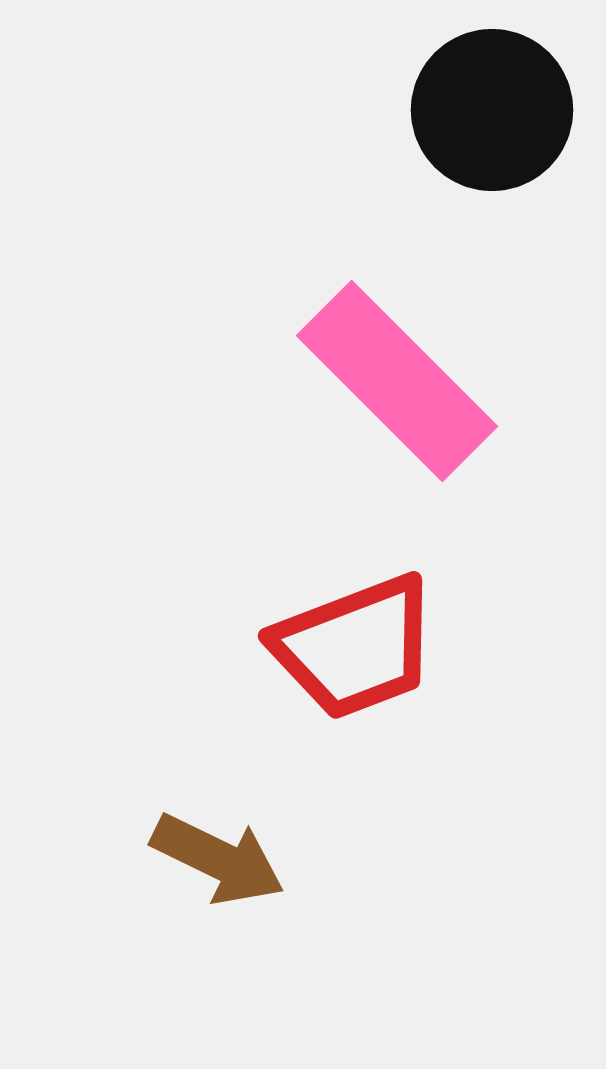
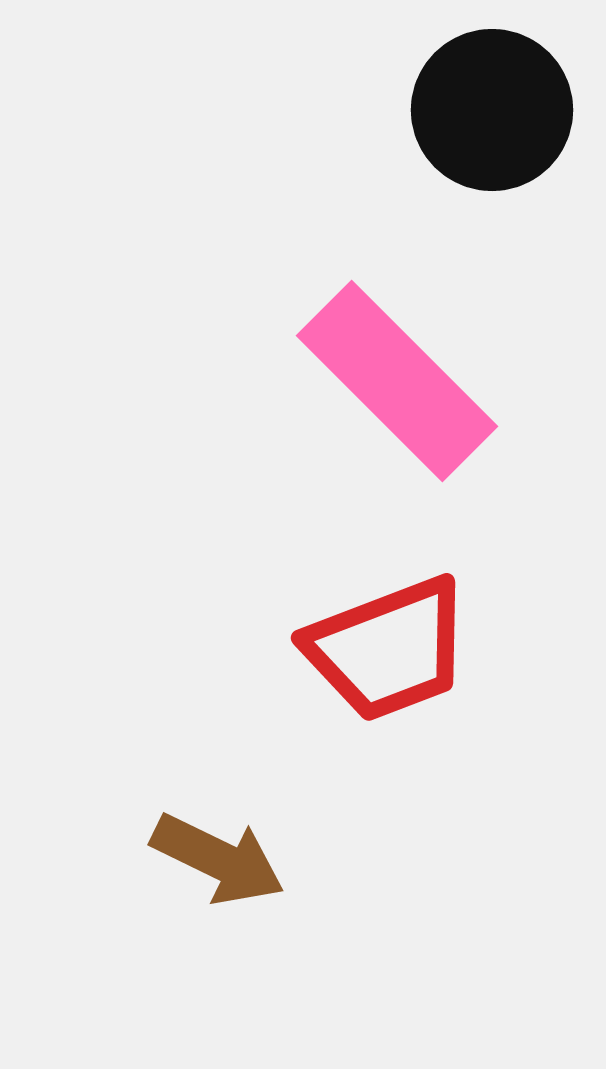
red trapezoid: moved 33 px right, 2 px down
